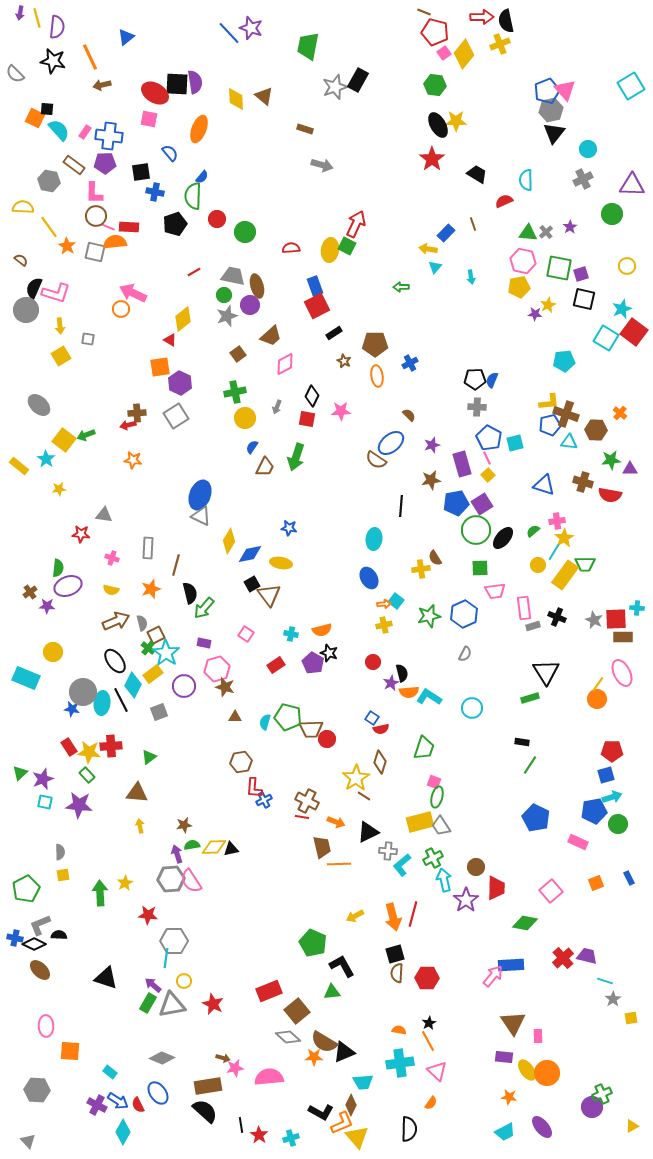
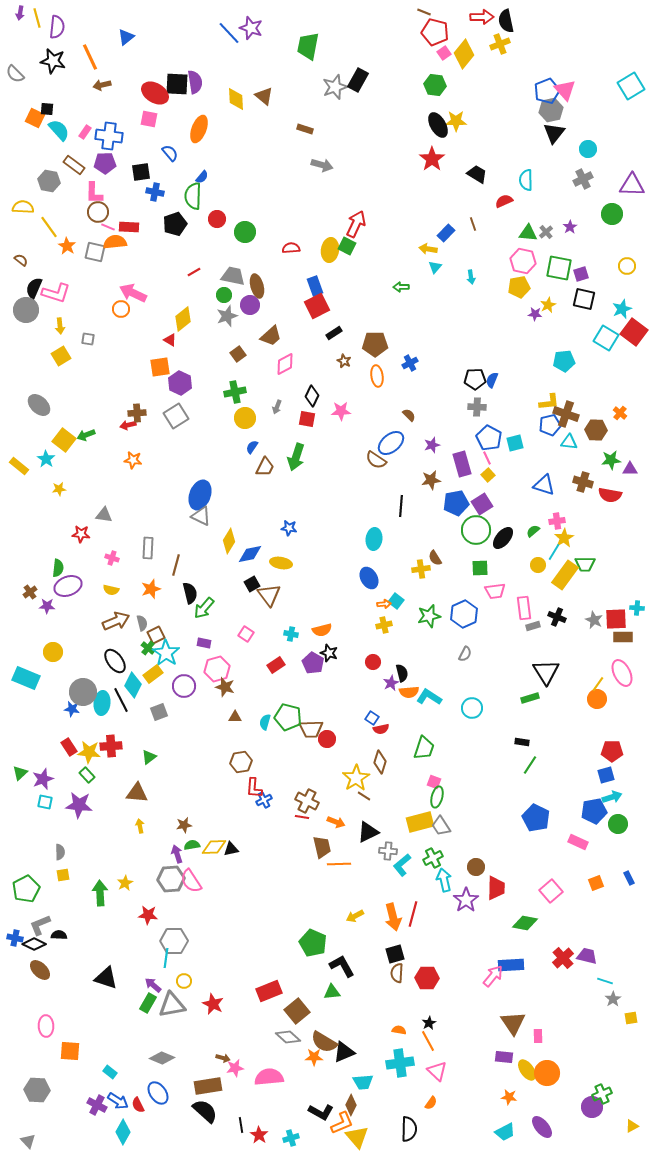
brown circle at (96, 216): moved 2 px right, 4 px up
